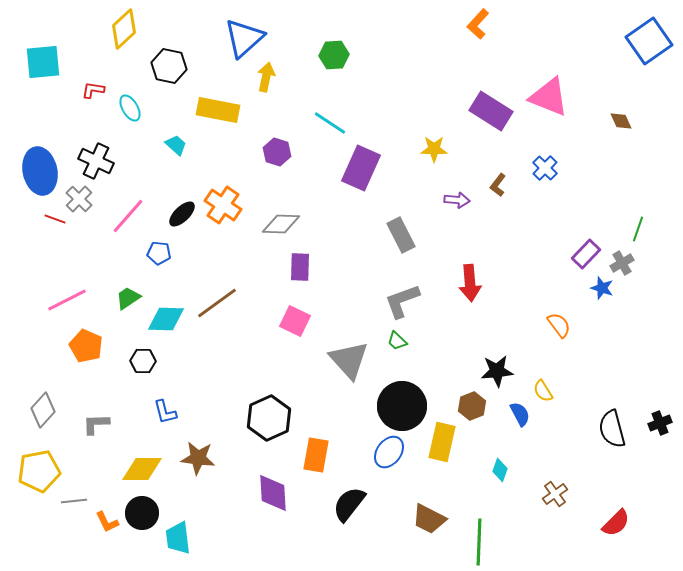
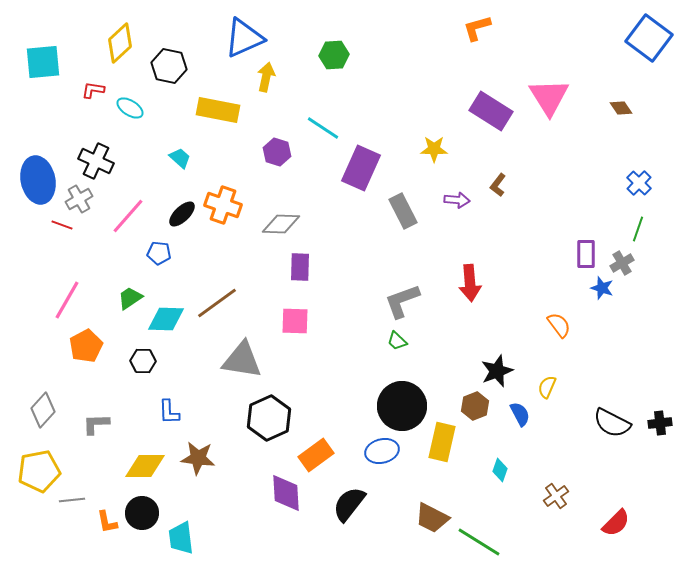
orange L-shape at (478, 24): moved 1 px left, 4 px down; rotated 32 degrees clockwise
yellow diamond at (124, 29): moved 4 px left, 14 px down
blue triangle at (244, 38): rotated 18 degrees clockwise
blue square at (649, 41): moved 3 px up; rotated 18 degrees counterclockwise
pink triangle at (549, 97): rotated 36 degrees clockwise
cyan ellipse at (130, 108): rotated 28 degrees counterclockwise
brown diamond at (621, 121): moved 13 px up; rotated 10 degrees counterclockwise
cyan line at (330, 123): moved 7 px left, 5 px down
cyan trapezoid at (176, 145): moved 4 px right, 13 px down
blue cross at (545, 168): moved 94 px right, 15 px down
blue ellipse at (40, 171): moved 2 px left, 9 px down
gray cross at (79, 199): rotated 16 degrees clockwise
orange cross at (223, 205): rotated 15 degrees counterclockwise
red line at (55, 219): moved 7 px right, 6 px down
gray rectangle at (401, 235): moved 2 px right, 24 px up
purple rectangle at (586, 254): rotated 44 degrees counterclockwise
green trapezoid at (128, 298): moved 2 px right
pink line at (67, 300): rotated 33 degrees counterclockwise
pink square at (295, 321): rotated 24 degrees counterclockwise
orange pentagon at (86, 346): rotated 20 degrees clockwise
gray triangle at (349, 360): moved 107 px left; rotated 39 degrees counterclockwise
black star at (497, 371): rotated 16 degrees counterclockwise
yellow semicircle at (543, 391): moved 4 px right, 4 px up; rotated 55 degrees clockwise
brown hexagon at (472, 406): moved 3 px right
blue L-shape at (165, 412): moved 4 px right; rotated 12 degrees clockwise
black cross at (660, 423): rotated 15 degrees clockwise
black semicircle at (612, 429): moved 6 px up; rotated 48 degrees counterclockwise
blue ellipse at (389, 452): moved 7 px left, 1 px up; rotated 40 degrees clockwise
orange rectangle at (316, 455): rotated 44 degrees clockwise
yellow diamond at (142, 469): moved 3 px right, 3 px up
purple diamond at (273, 493): moved 13 px right
brown cross at (555, 494): moved 1 px right, 2 px down
gray line at (74, 501): moved 2 px left, 1 px up
brown trapezoid at (429, 519): moved 3 px right, 1 px up
orange L-shape at (107, 522): rotated 15 degrees clockwise
cyan trapezoid at (178, 538): moved 3 px right
green line at (479, 542): rotated 60 degrees counterclockwise
